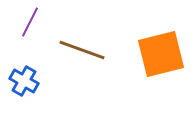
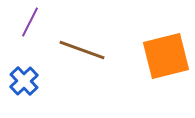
orange square: moved 5 px right, 2 px down
blue cross: rotated 16 degrees clockwise
